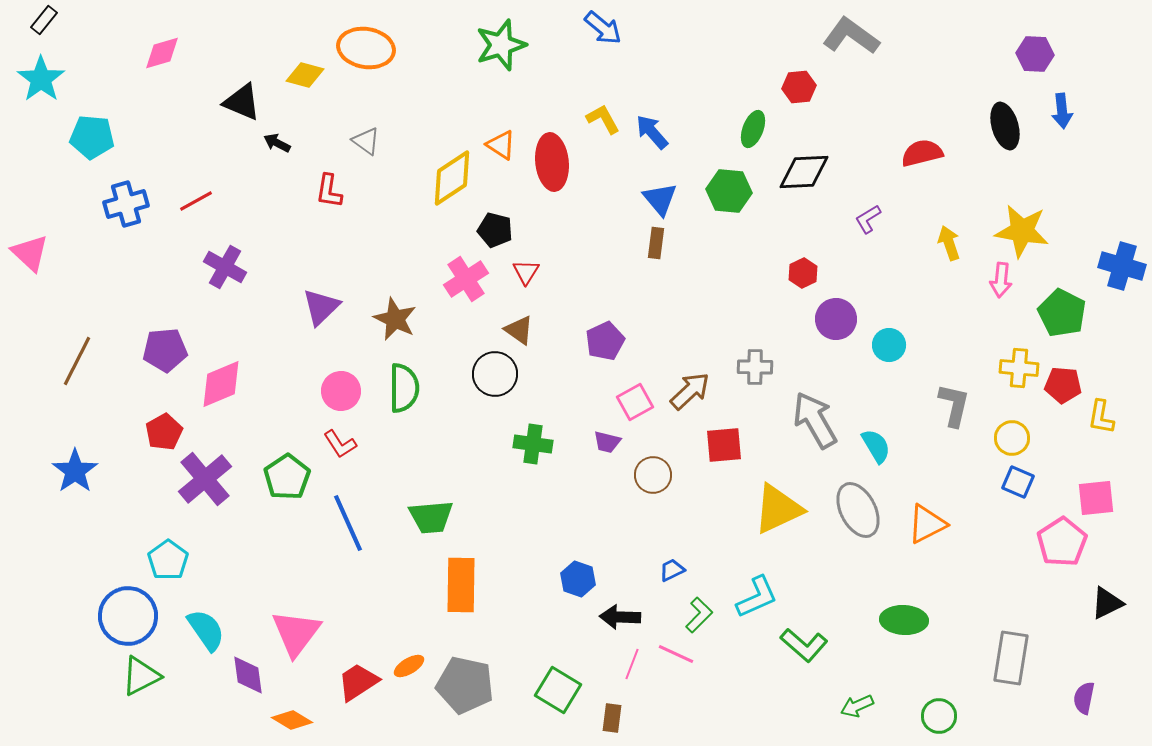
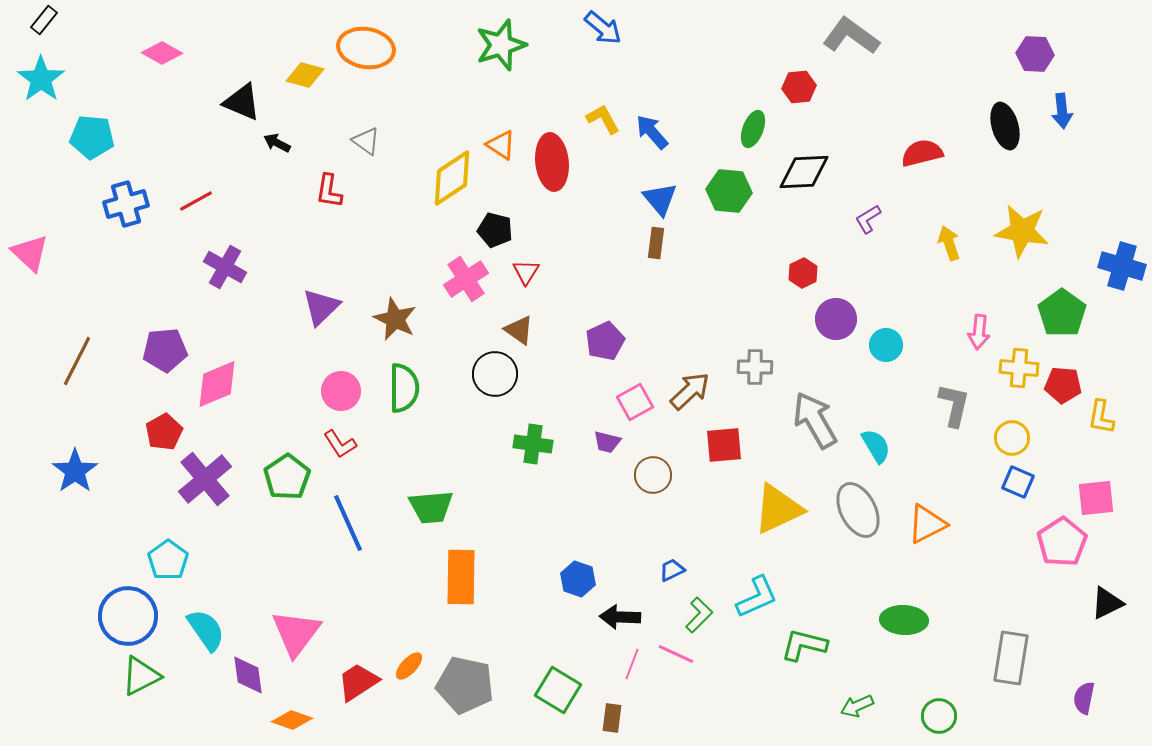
pink diamond at (162, 53): rotated 45 degrees clockwise
pink arrow at (1001, 280): moved 22 px left, 52 px down
green pentagon at (1062, 313): rotated 9 degrees clockwise
cyan circle at (889, 345): moved 3 px left
pink diamond at (221, 384): moved 4 px left
green trapezoid at (431, 517): moved 10 px up
orange rectangle at (461, 585): moved 8 px up
green L-shape at (804, 645): rotated 153 degrees clockwise
orange ellipse at (409, 666): rotated 16 degrees counterclockwise
orange diamond at (292, 720): rotated 12 degrees counterclockwise
